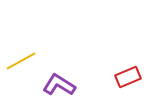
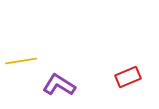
yellow line: rotated 20 degrees clockwise
